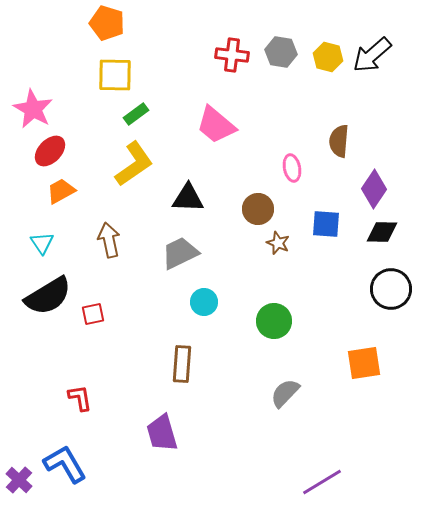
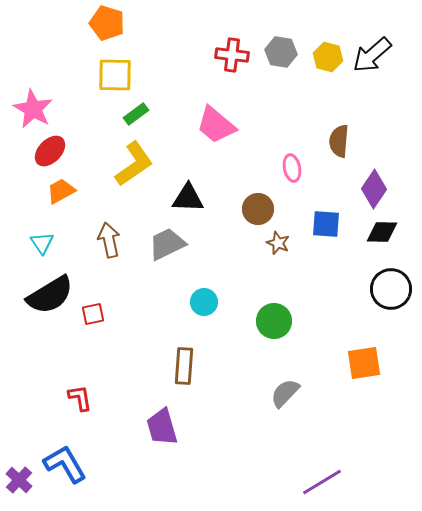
gray trapezoid: moved 13 px left, 9 px up
black semicircle: moved 2 px right, 1 px up
brown rectangle: moved 2 px right, 2 px down
purple trapezoid: moved 6 px up
